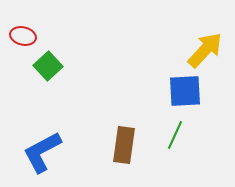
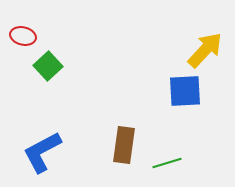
green line: moved 8 px left, 28 px down; rotated 48 degrees clockwise
